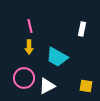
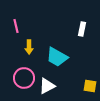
pink line: moved 14 px left
yellow square: moved 4 px right
